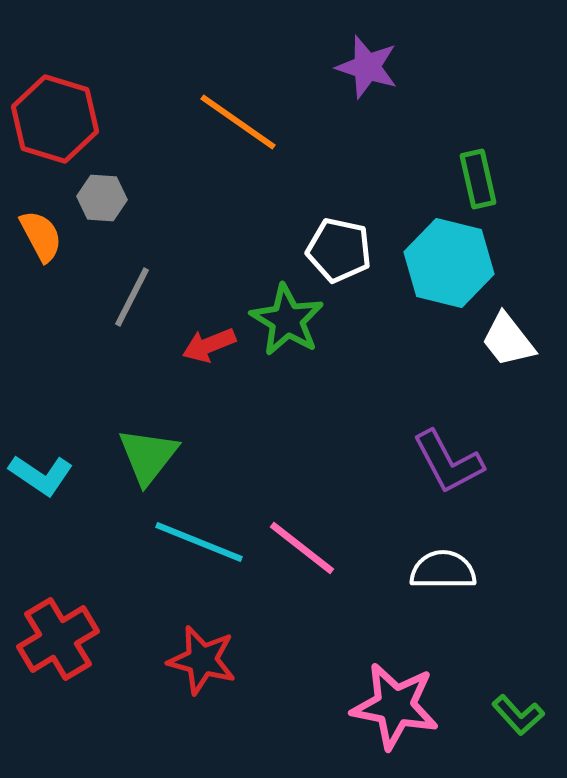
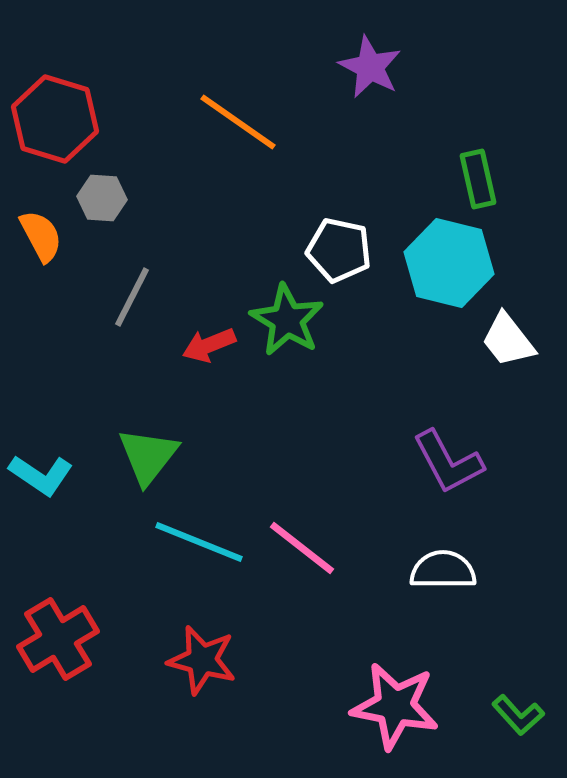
purple star: moved 3 px right; rotated 10 degrees clockwise
